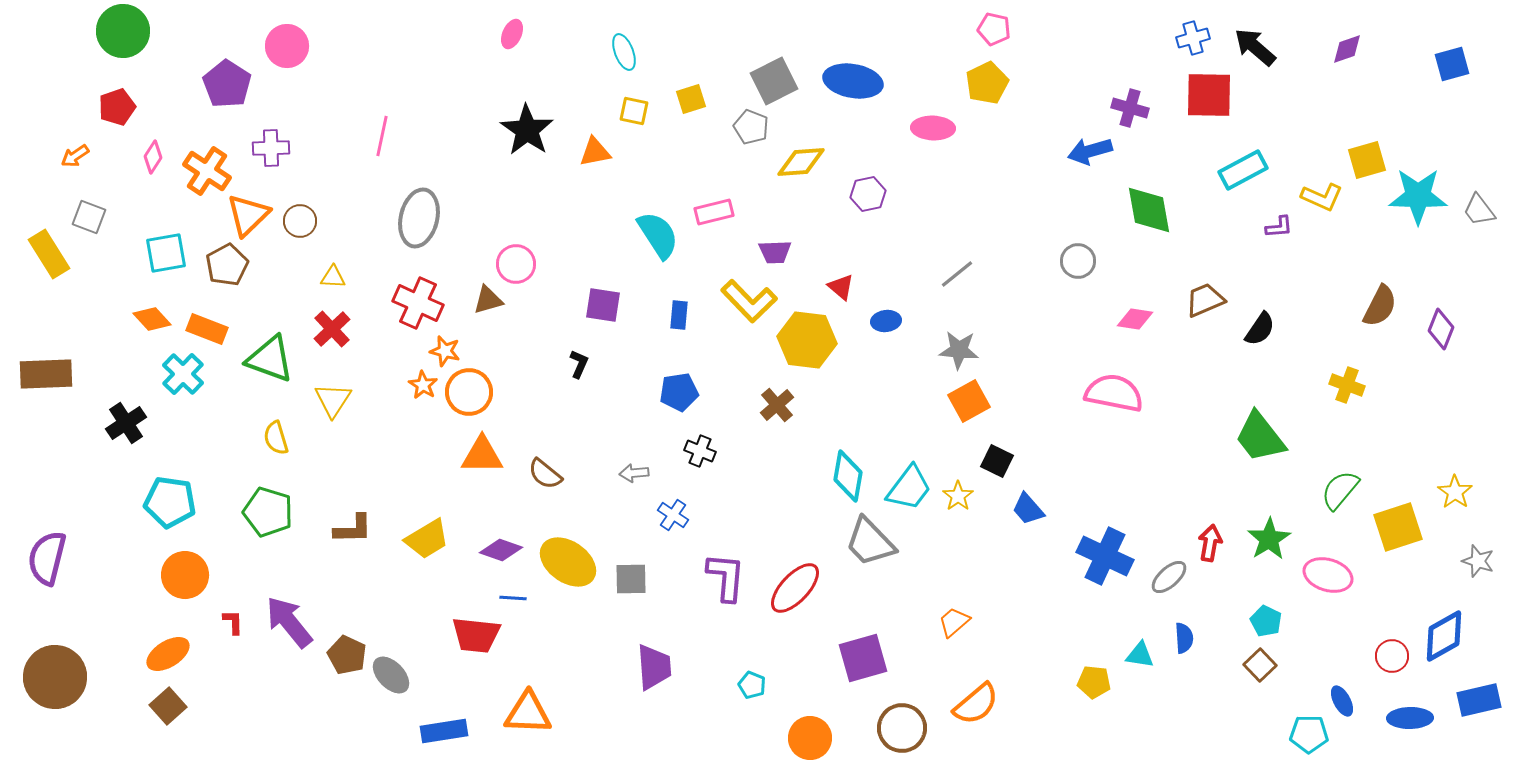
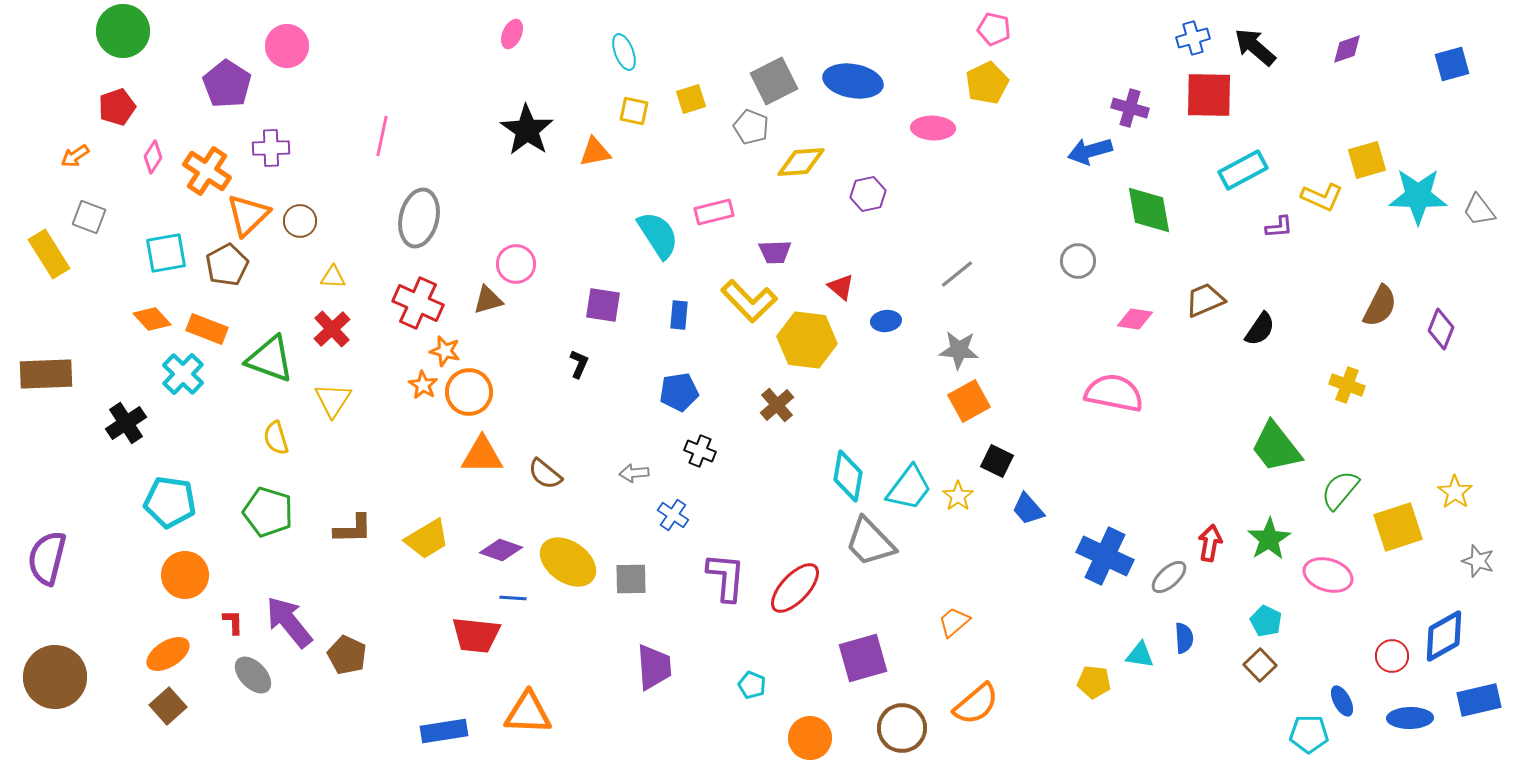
green trapezoid at (1260, 437): moved 16 px right, 10 px down
gray ellipse at (391, 675): moved 138 px left
